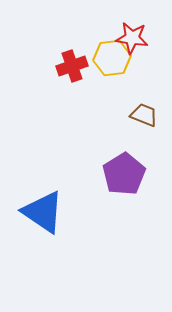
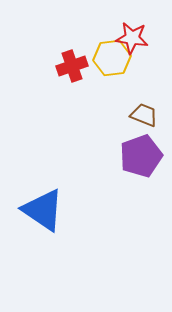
purple pentagon: moved 17 px right, 18 px up; rotated 12 degrees clockwise
blue triangle: moved 2 px up
